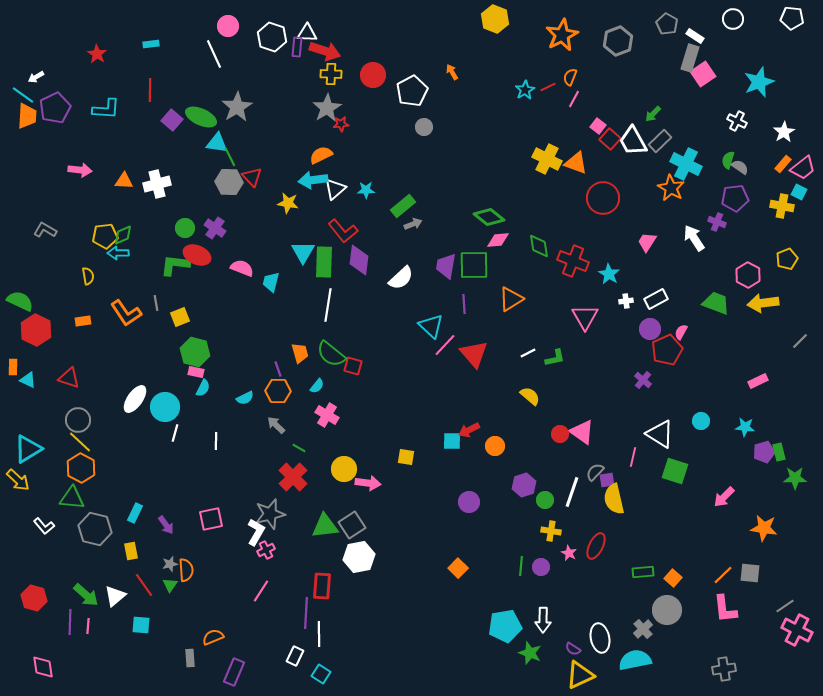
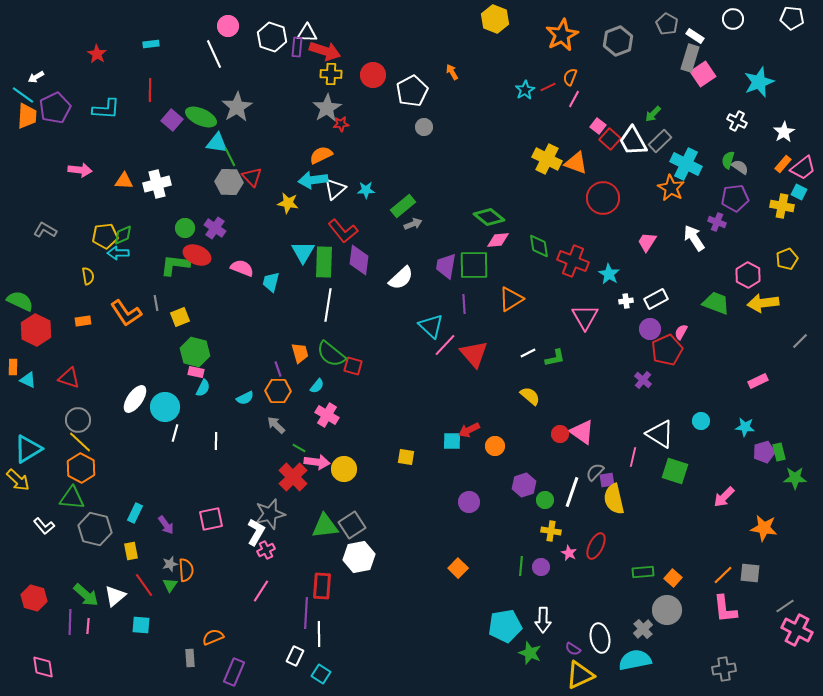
pink arrow at (368, 483): moved 51 px left, 21 px up
